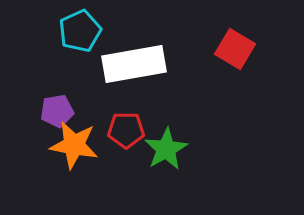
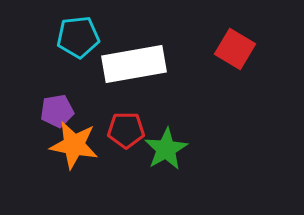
cyan pentagon: moved 2 px left, 6 px down; rotated 18 degrees clockwise
